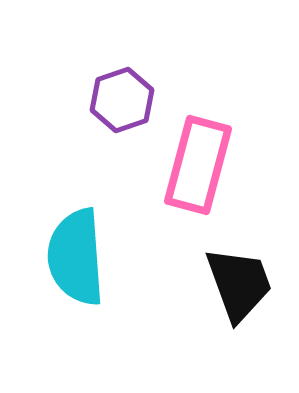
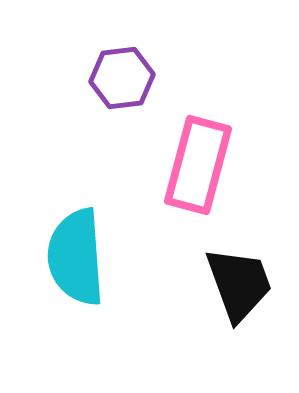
purple hexagon: moved 22 px up; rotated 12 degrees clockwise
